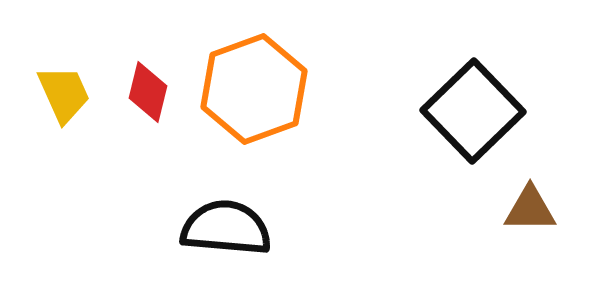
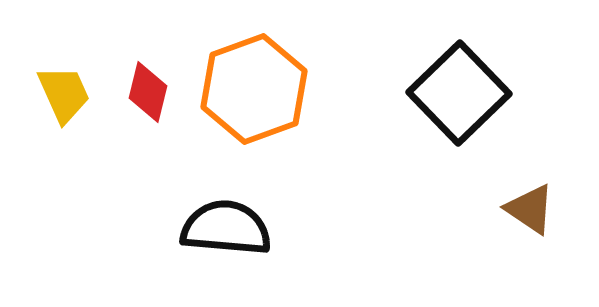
black square: moved 14 px left, 18 px up
brown triangle: rotated 34 degrees clockwise
